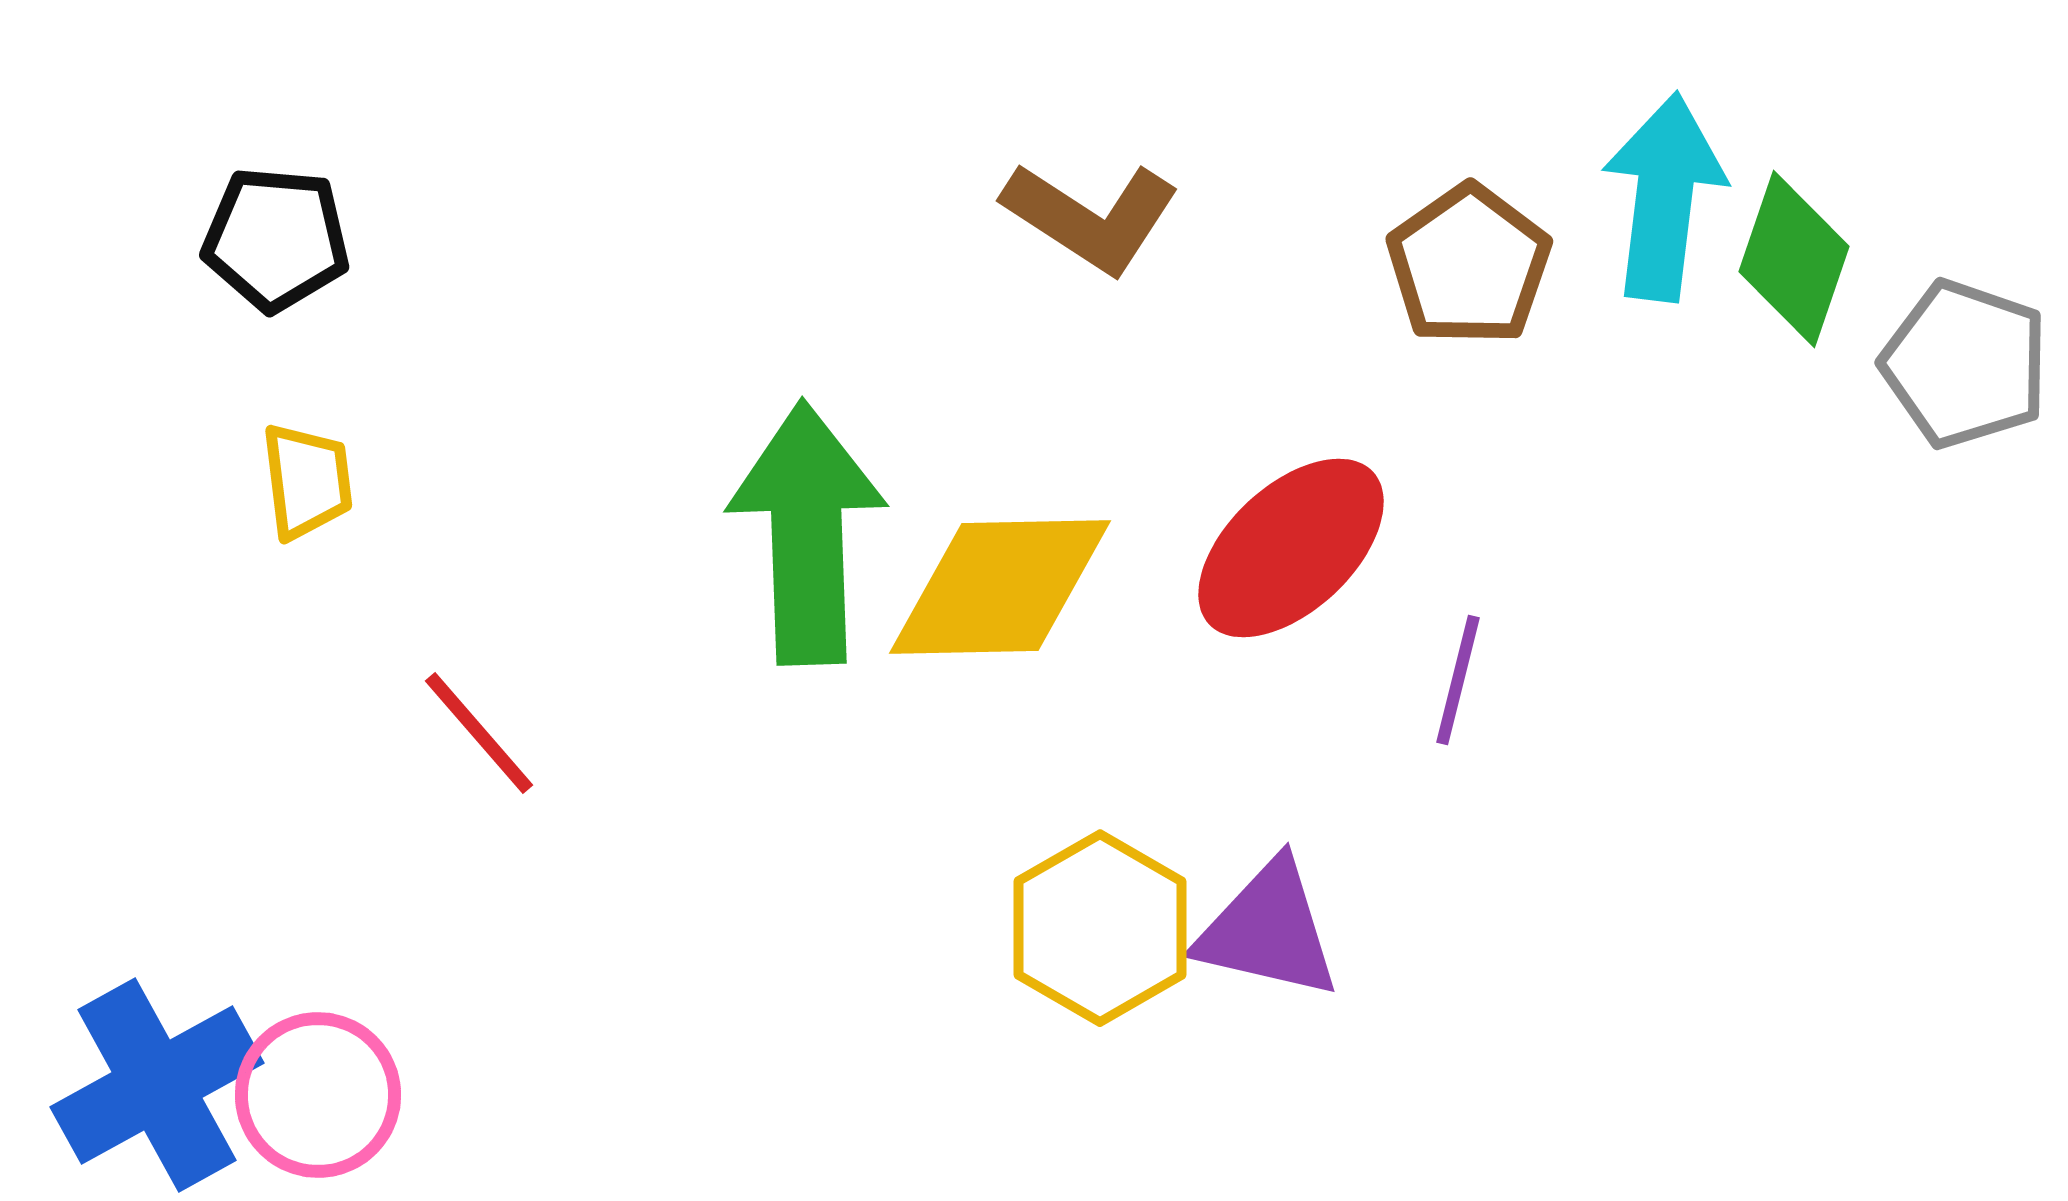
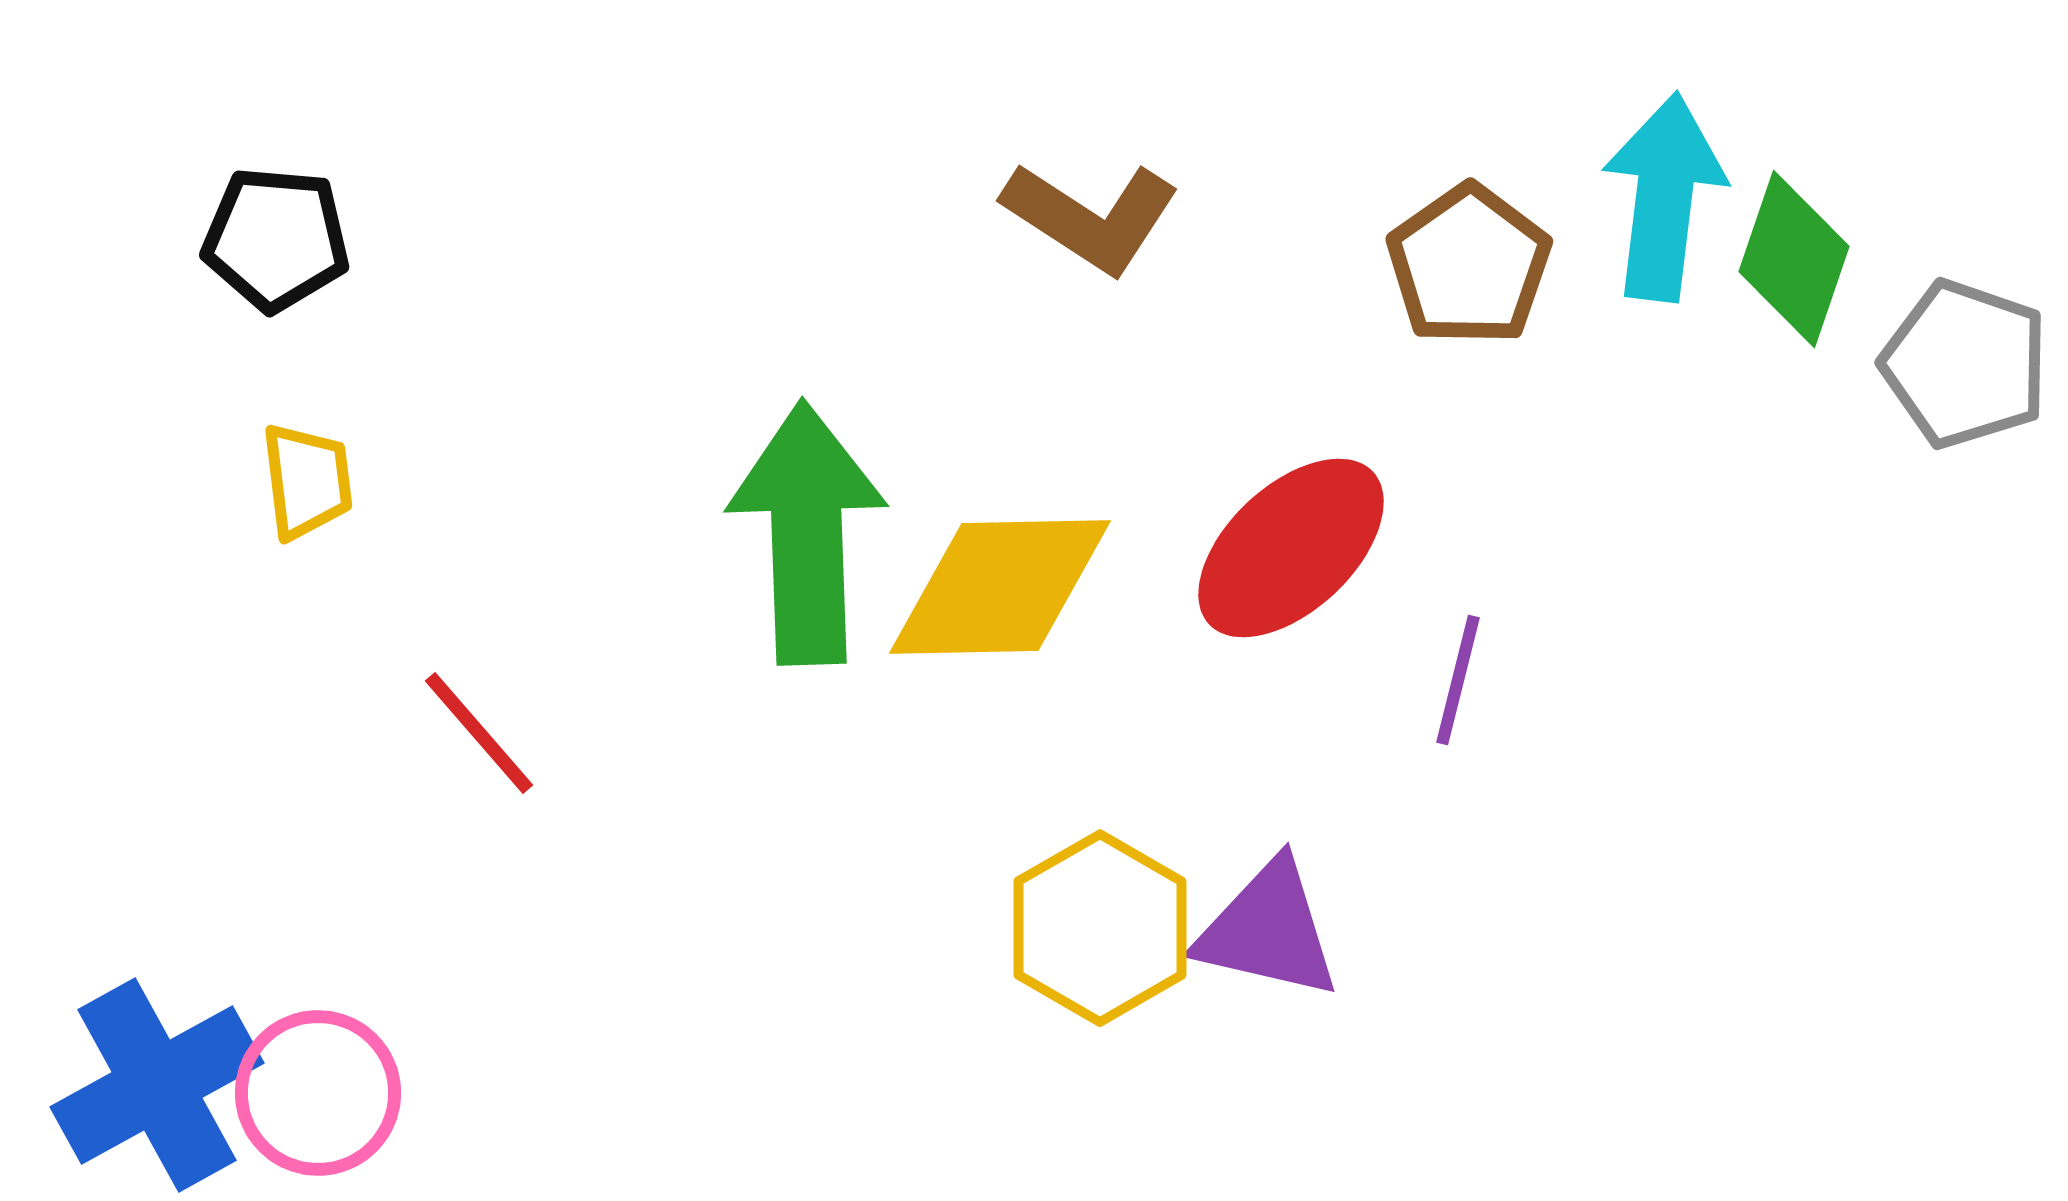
pink circle: moved 2 px up
